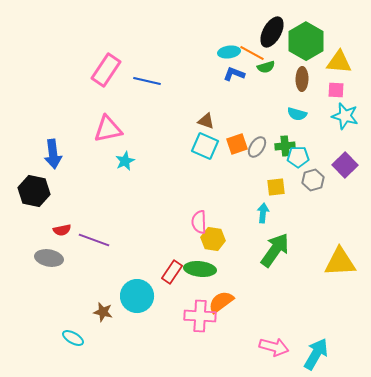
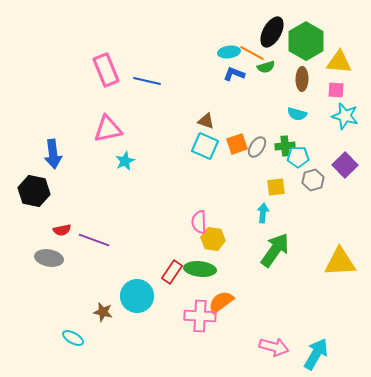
pink rectangle at (106, 70): rotated 56 degrees counterclockwise
